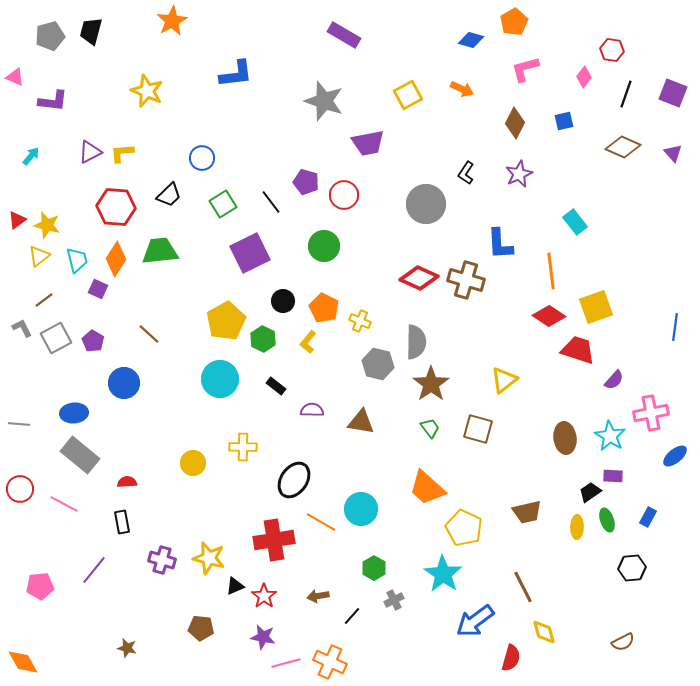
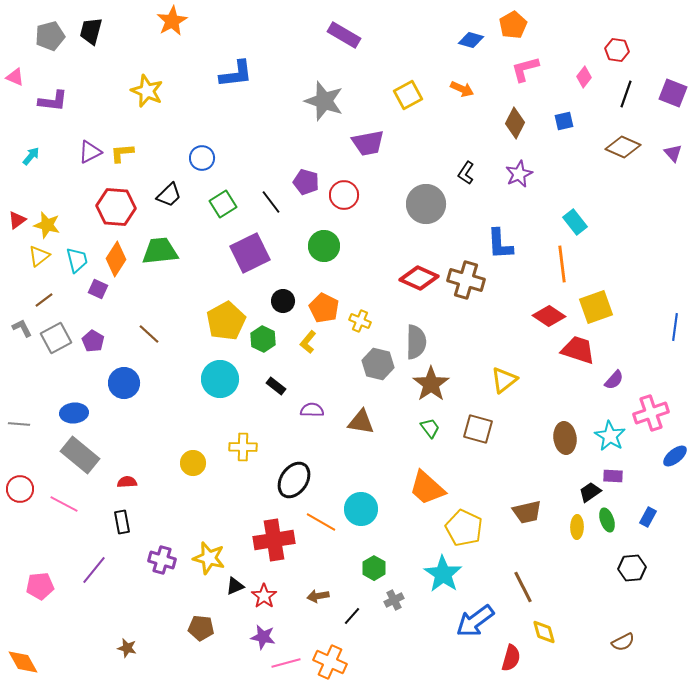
orange pentagon at (514, 22): moved 1 px left, 3 px down
red hexagon at (612, 50): moved 5 px right
orange line at (551, 271): moved 11 px right, 7 px up
pink cross at (651, 413): rotated 8 degrees counterclockwise
